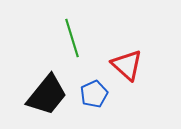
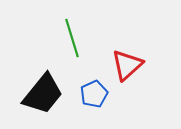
red triangle: rotated 36 degrees clockwise
black trapezoid: moved 4 px left, 1 px up
